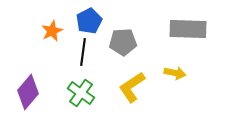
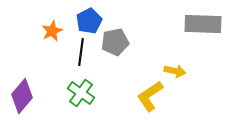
gray rectangle: moved 15 px right, 5 px up
gray pentagon: moved 8 px left; rotated 8 degrees counterclockwise
black line: moved 2 px left
yellow arrow: moved 2 px up
yellow L-shape: moved 18 px right, 9 px down
purple diamond: moved 6 px left, 4 px down
